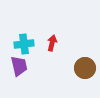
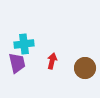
red arrow: moved 18 px down
purple trapezoid: moved 2 px left, 3 px up
